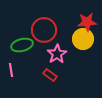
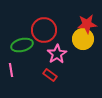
red star: moved 2 px down
